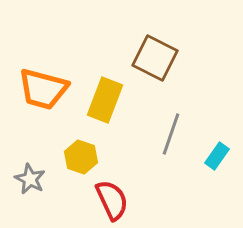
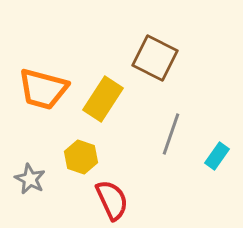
yellow rectangle: moved 2 px left, 1 px up; rotated 12 degrees clockwise
